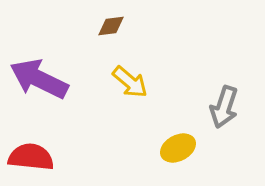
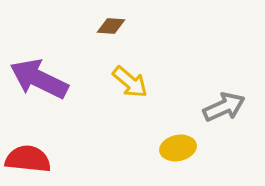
brown diamond: rotated 12 degrees clockwise
gray arrow: rotated 132 degrees counterclockwise
yellow ellipse: rotated 16 degrees clockwise
red semicircle: moved 3 px left, 2 px down
